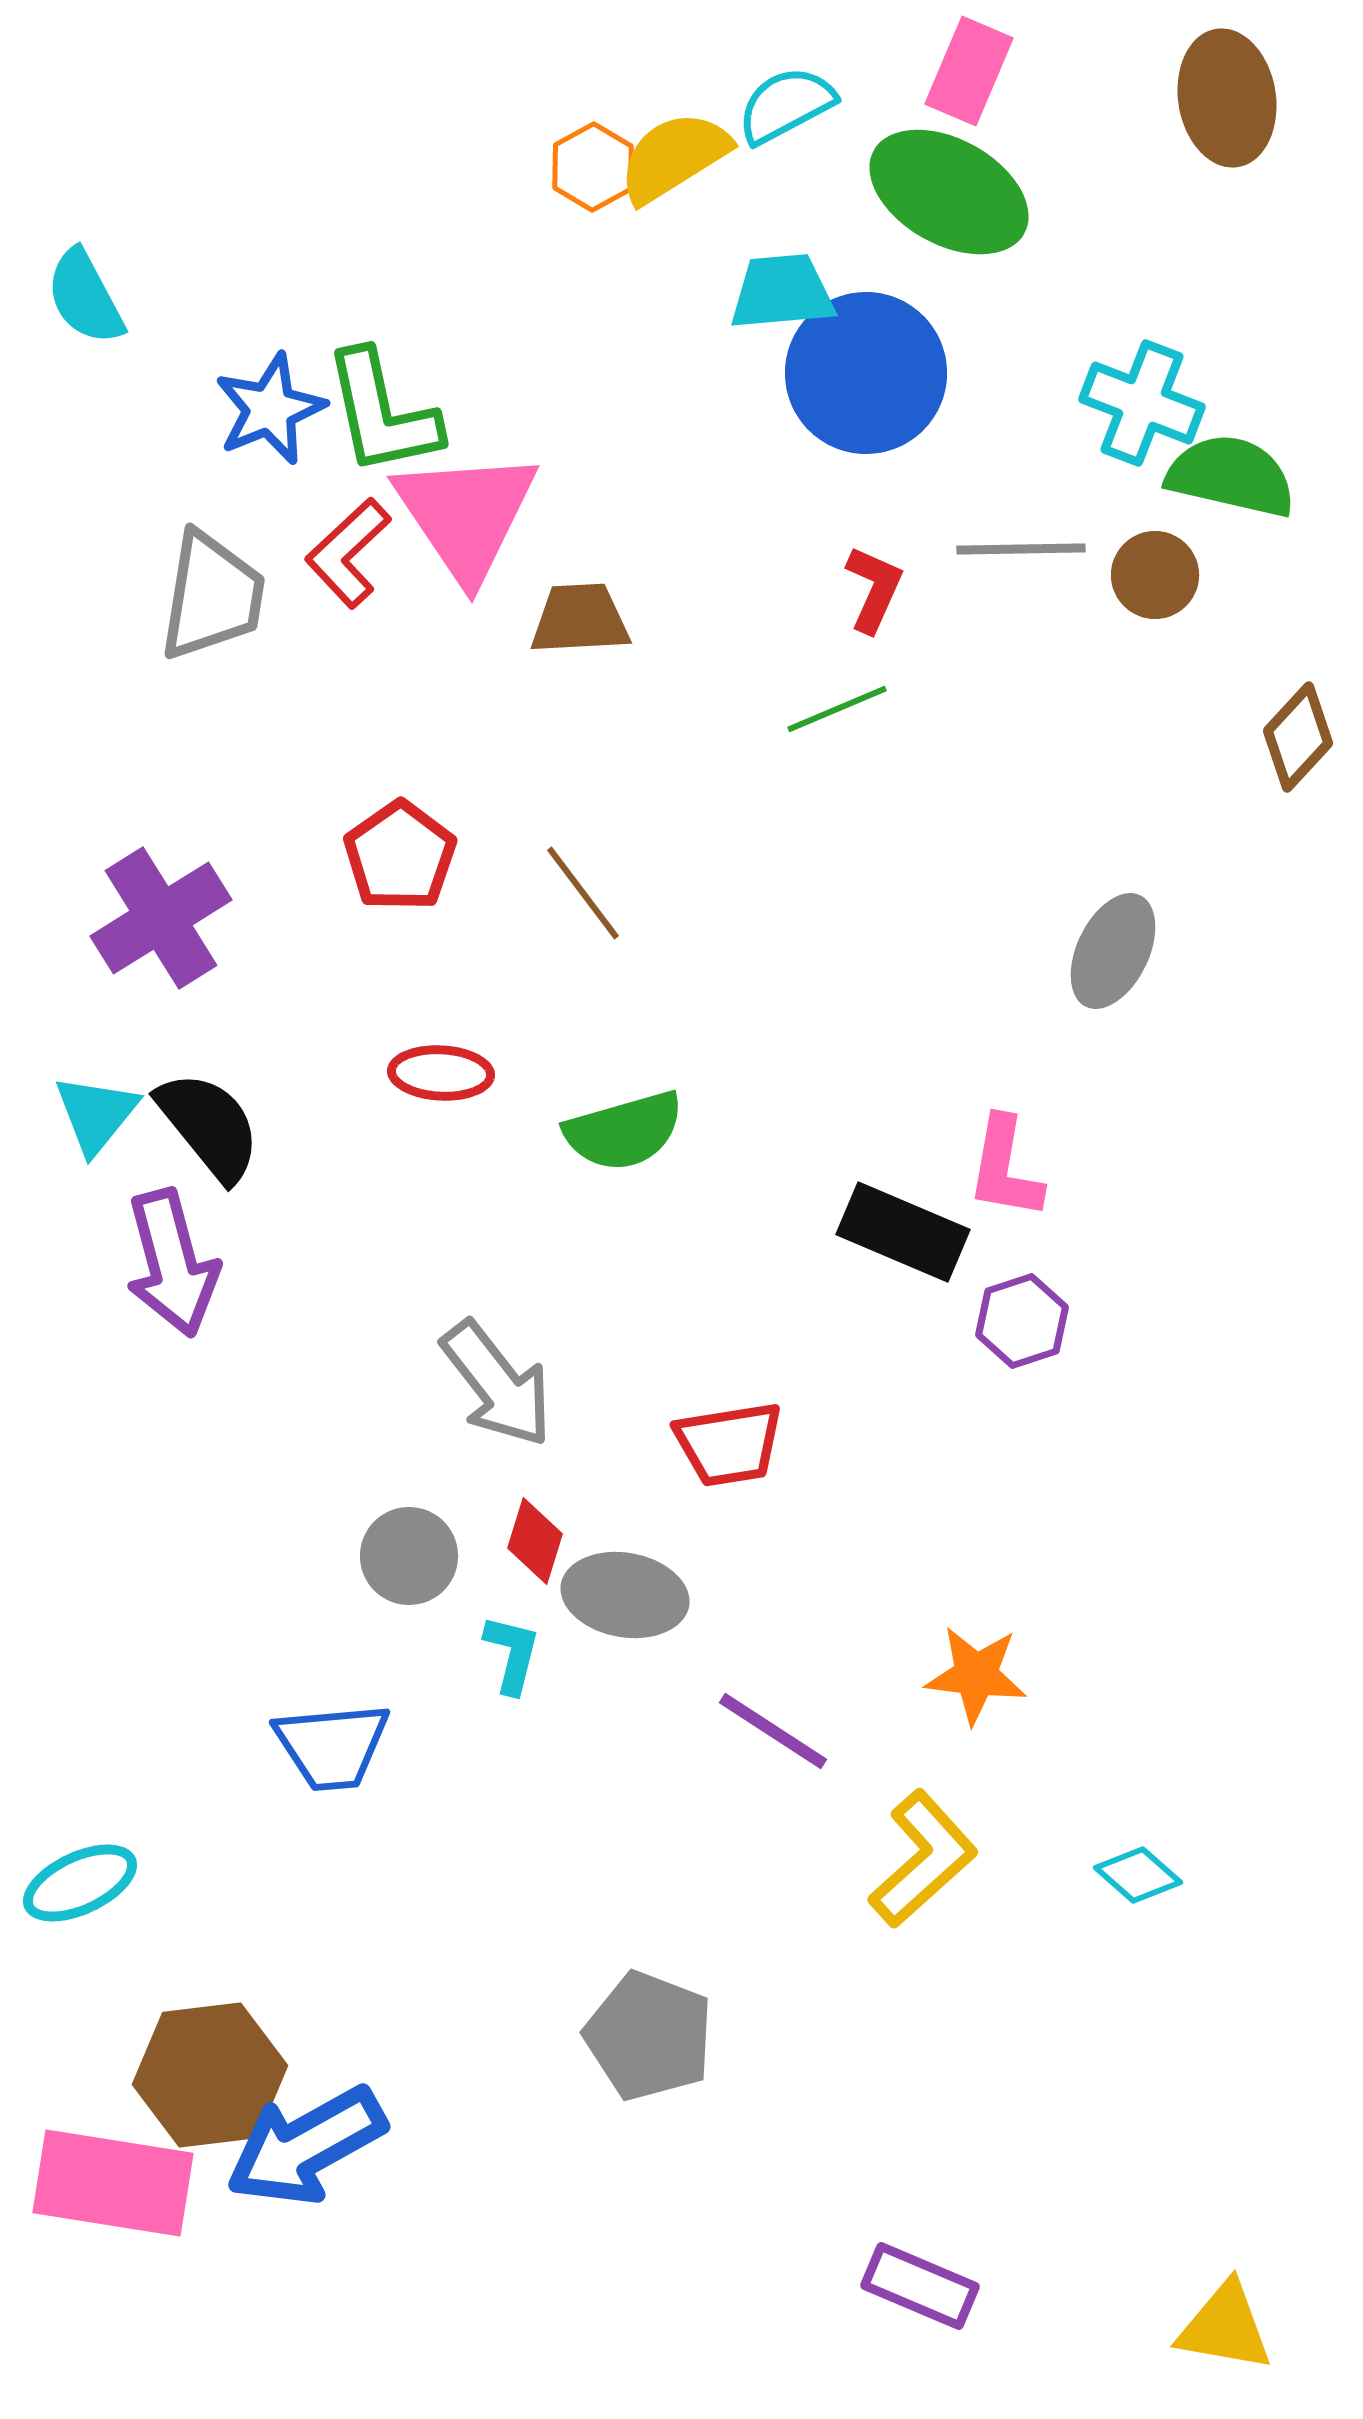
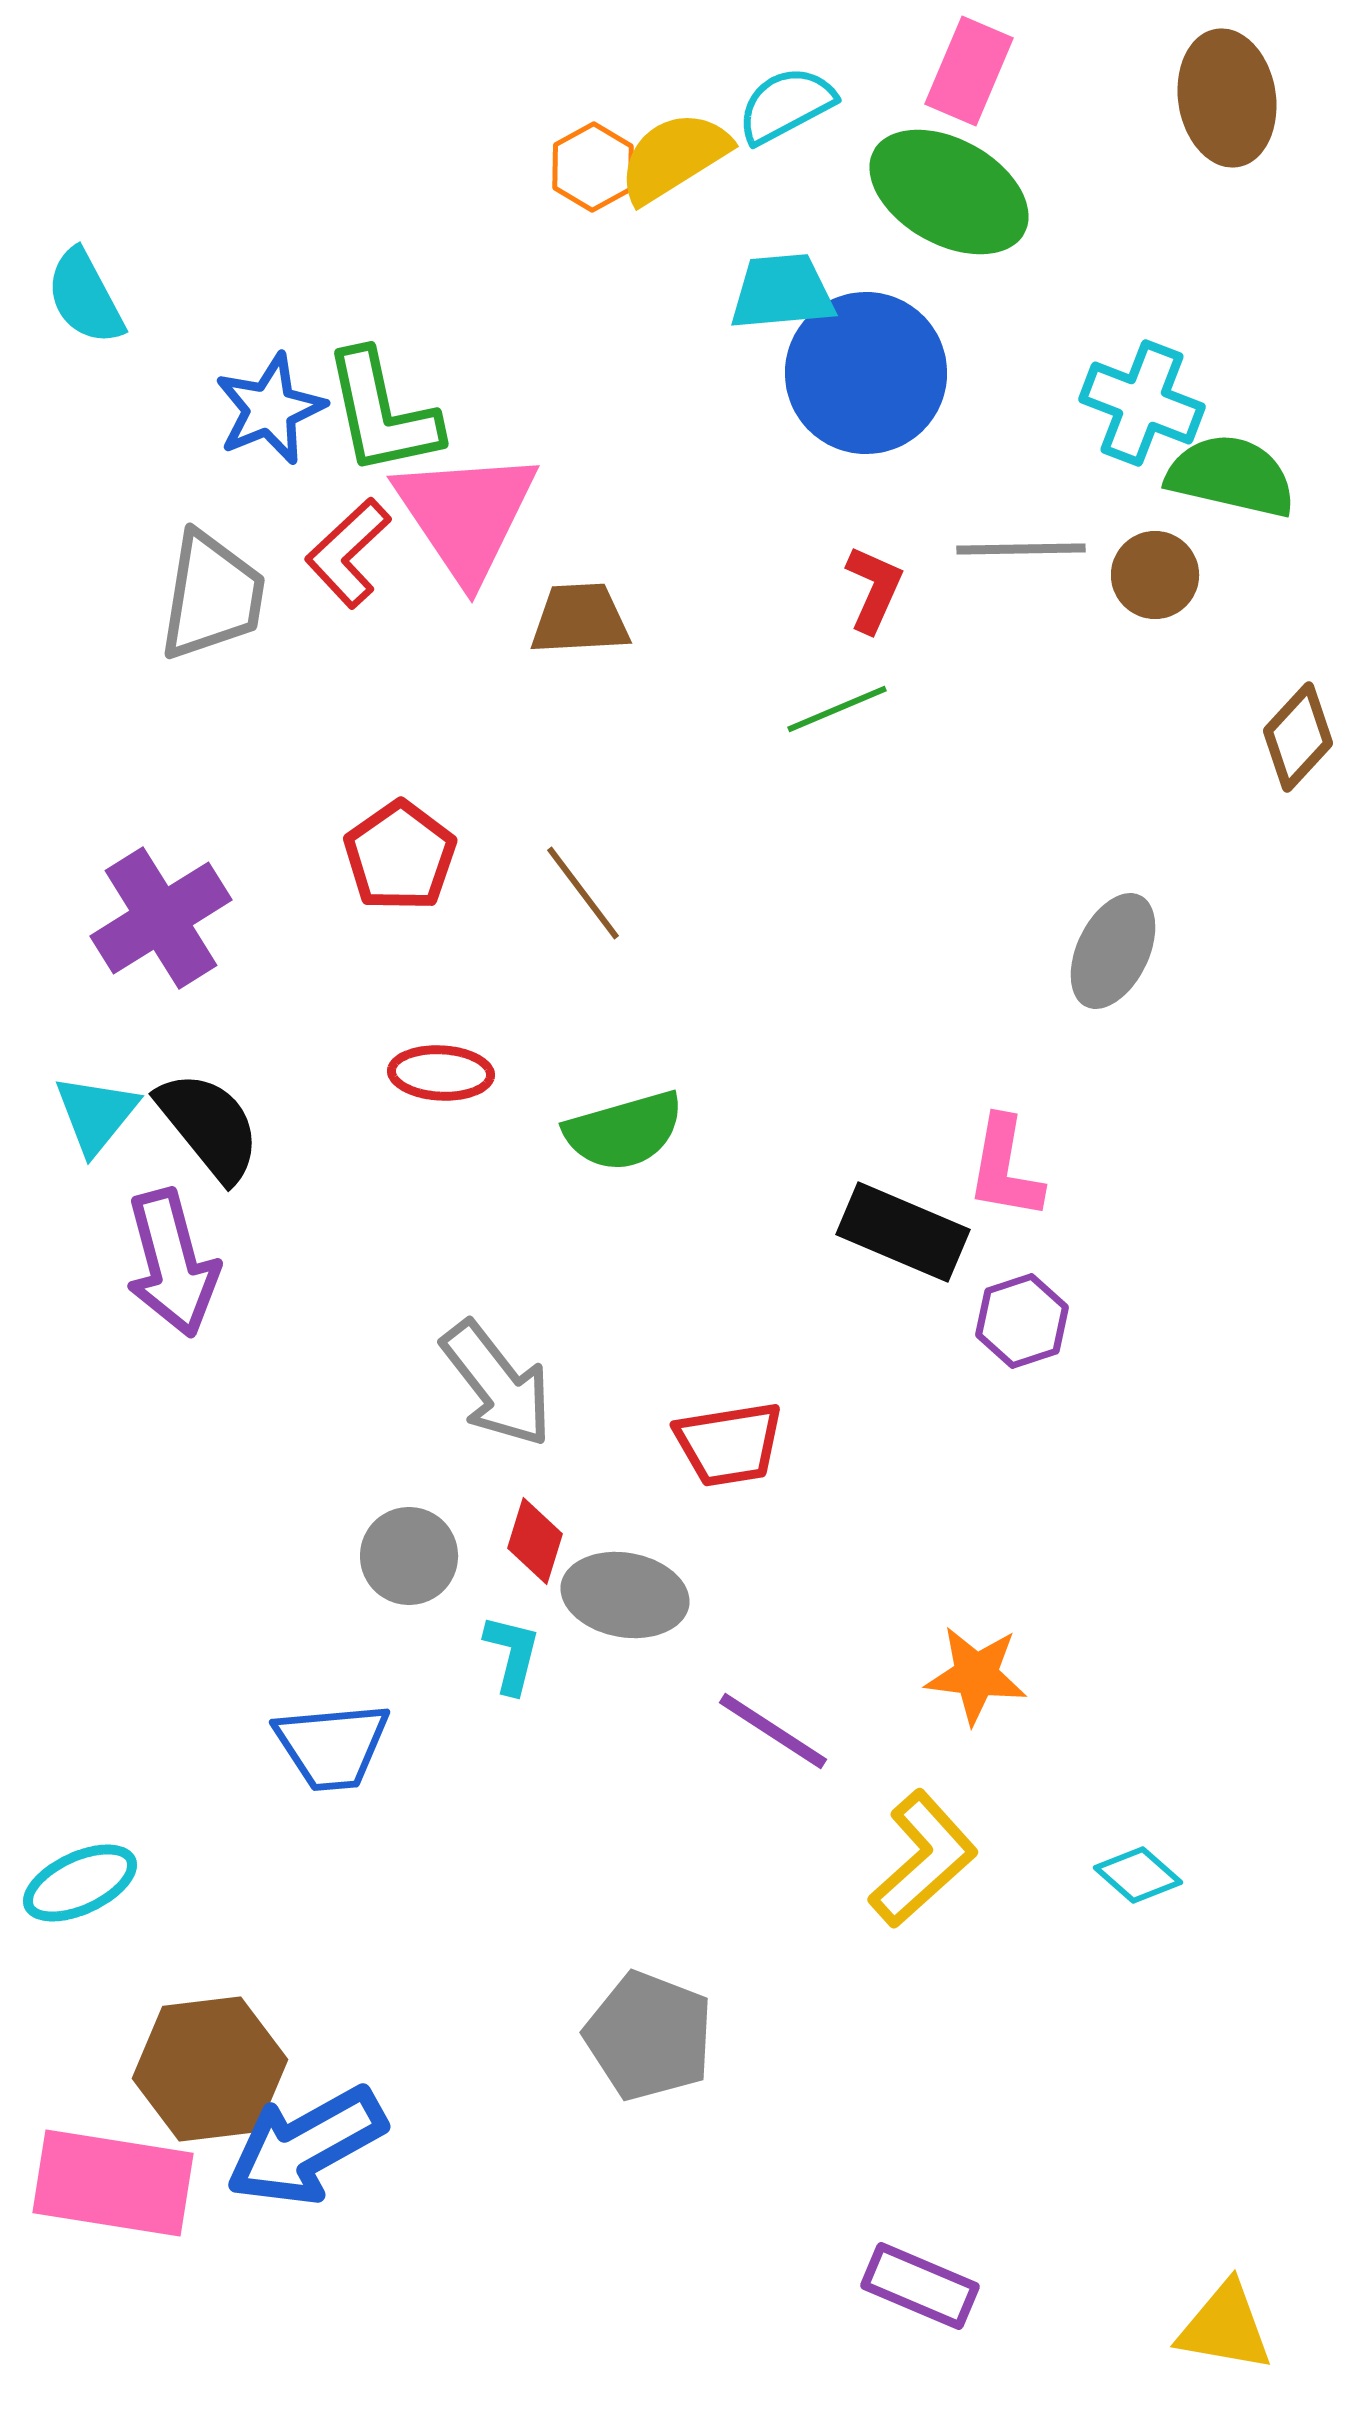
brown hexagon at (210, 2075): moved 6 px up
